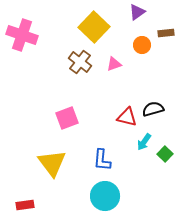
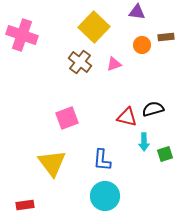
purple triangle: rotated 42 degrees clockwise
brown rectangle: moved 4 px down
cyan arrow: rotated 36 degrees counterclockwise
green square: rotated 28 degrees clockwise
